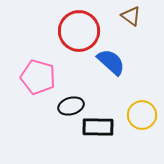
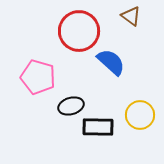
yellow circle: moved 2 px left
